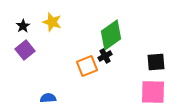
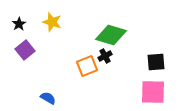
black star: moved 4 px left, 2 px up
green diamond: rotated 52 degrees clockwise
blue semicircle: rotated 35 degrees clockwise
